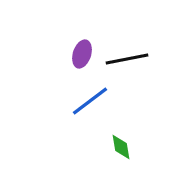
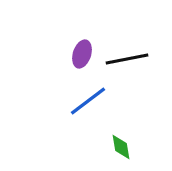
blue line: moved 2 px left
